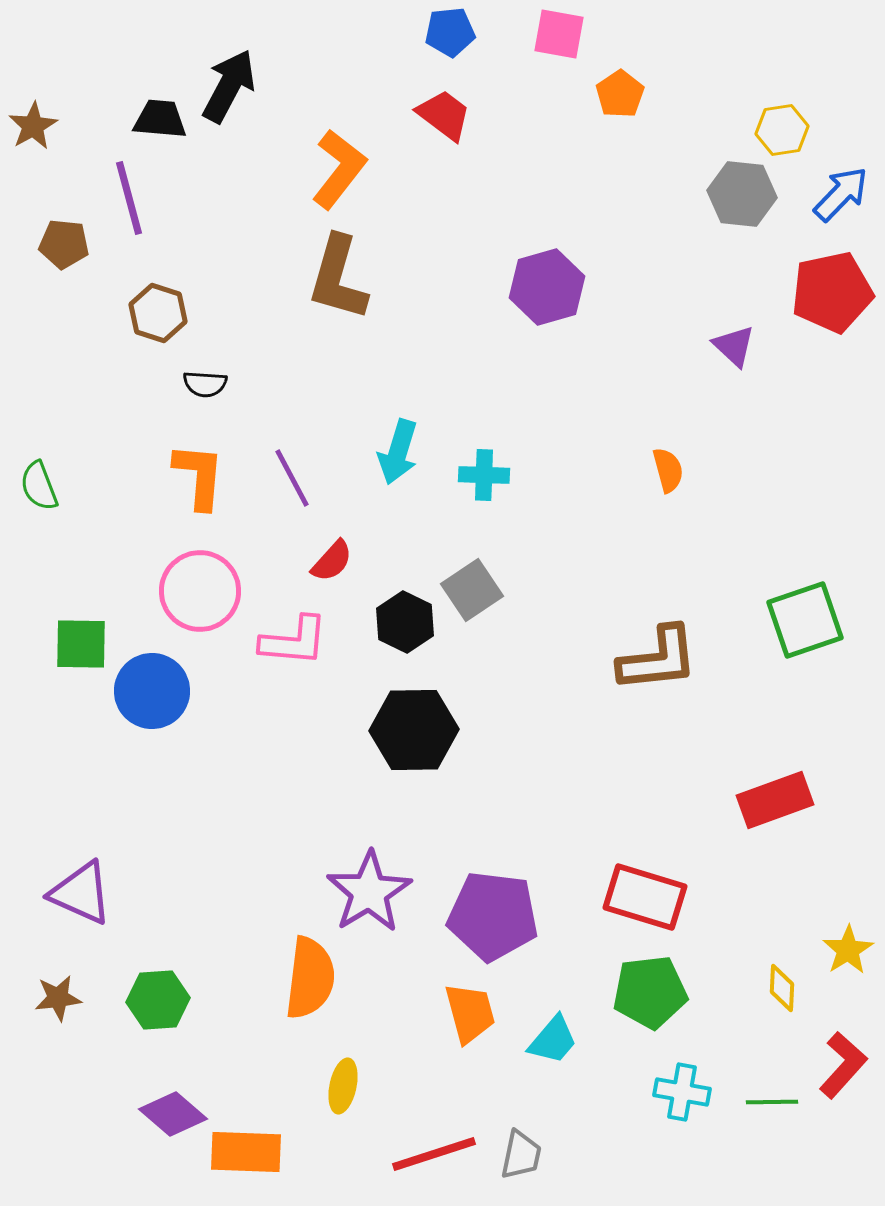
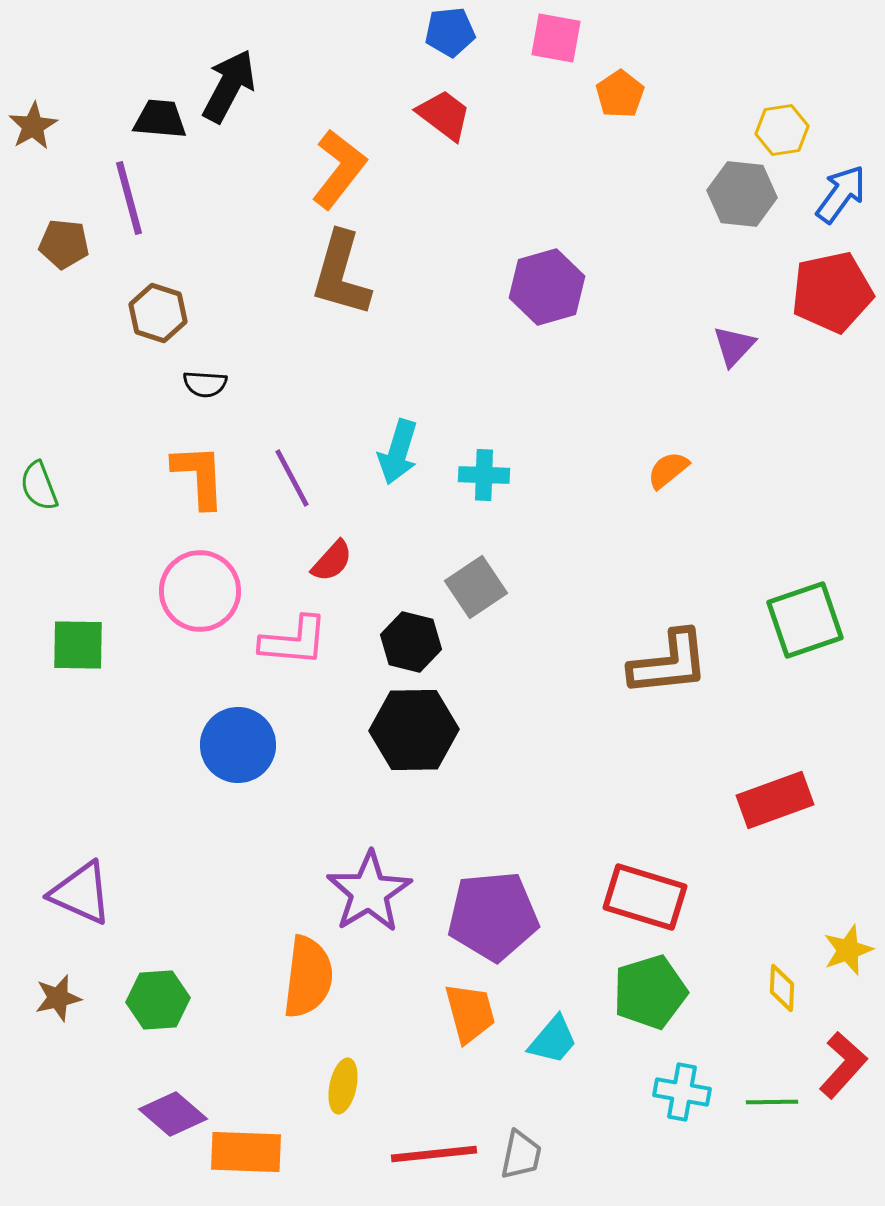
pink square at (559, 34): moved 3 px left, 4 px down
blue arrow at (841, 194): rotated 8 degrees counterclockwise
brown L-shape at (338, 278): moved 3 px right, 4 px up
purple triangle at (734, 346): rotated 30 degrees clockwise
orange semicircle at (668, 470): rotated 114 degrees counterclockwise
orange L-shape at (199, 476): rotated 8 degrees counterclockwise
gray square at (472, 590): moved 4 px right, 3 px up
black hexagon at (405, 622): moved 6 px right, 20 px down; rotated 12 degrees counterclockwise
green square at (81, 644): moved 3 px left, 1 px down
brown L-shape at (658, 659): moved 11 px right, 4 px down
blue circle at (152, 691): moved 86 px right, 54 px down
purple pentagon at (493, 916): rotated 12 degrees counterclockwise
yellow star at (848, 950): rotated 12 degrees clockwise
orange semicircle at (310, 978): moved 2 px left, 1 px up
green pentagon at (650, 992): rotated 10 degrees counterclockwise
brown star at (58, 998): rotated 6 degrees counterclockwise
red line at (434, 1154): rotated 12 degrees clockwise
